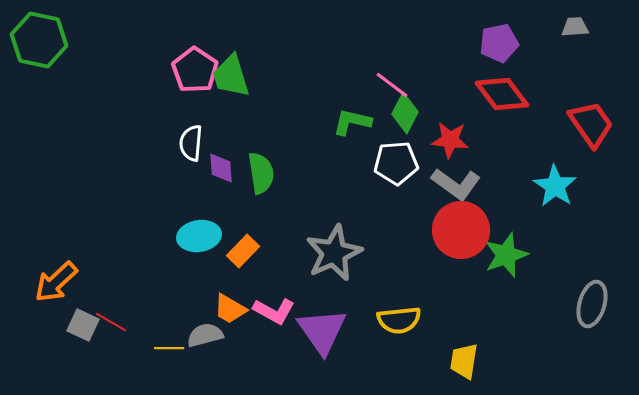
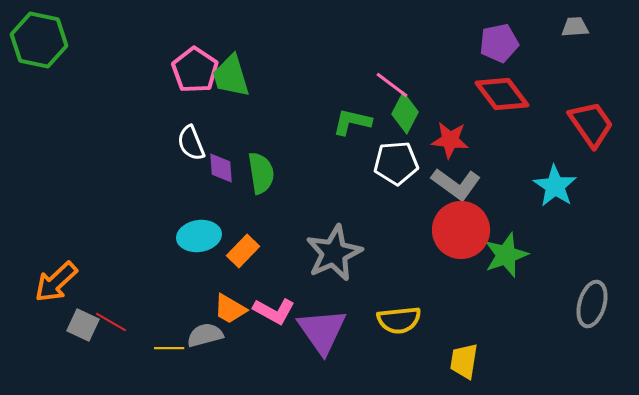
white semicircle: rotated 27 degrees counterclockwise
